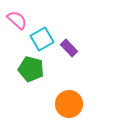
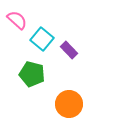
cyan square: rotated 20 degrees counterclockwise
purple rectangle: moved 2 px down
green pentagon: moved 1 px right, 5 px down
